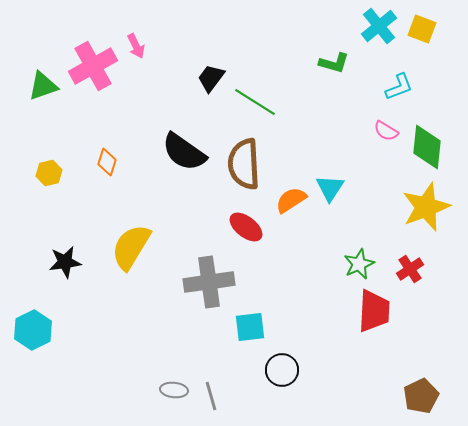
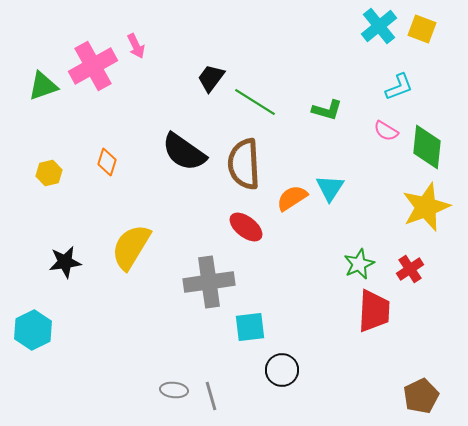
green L-shape: moved 7 px left, 47 px down
orange semicircle: moved 1 px right, 2 px up
